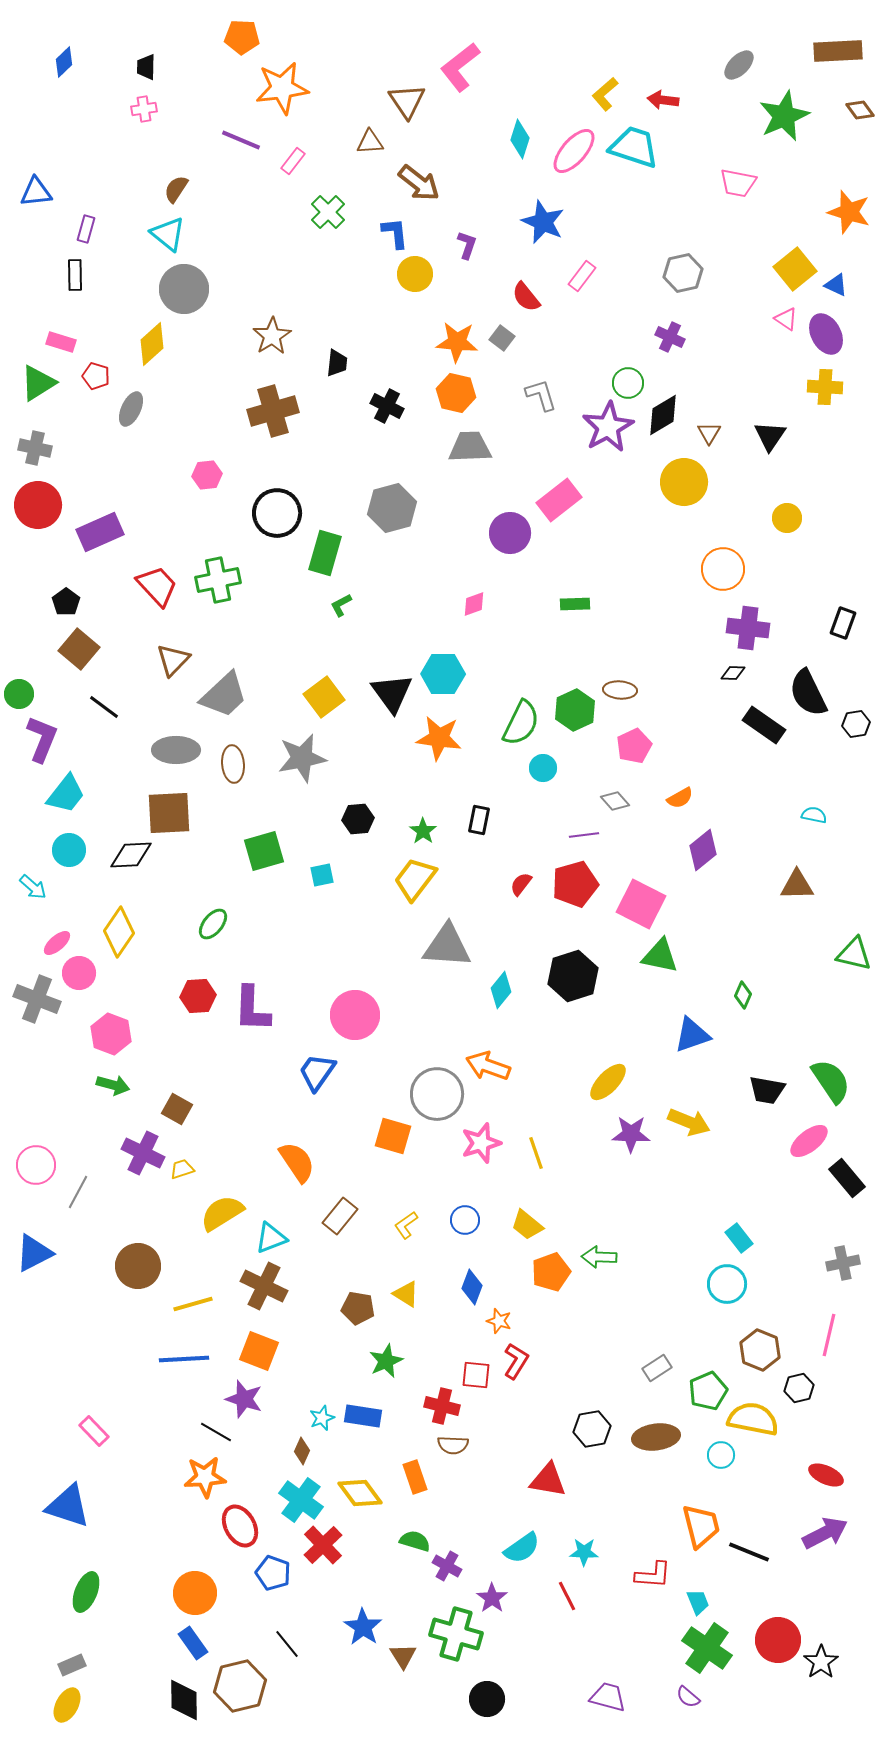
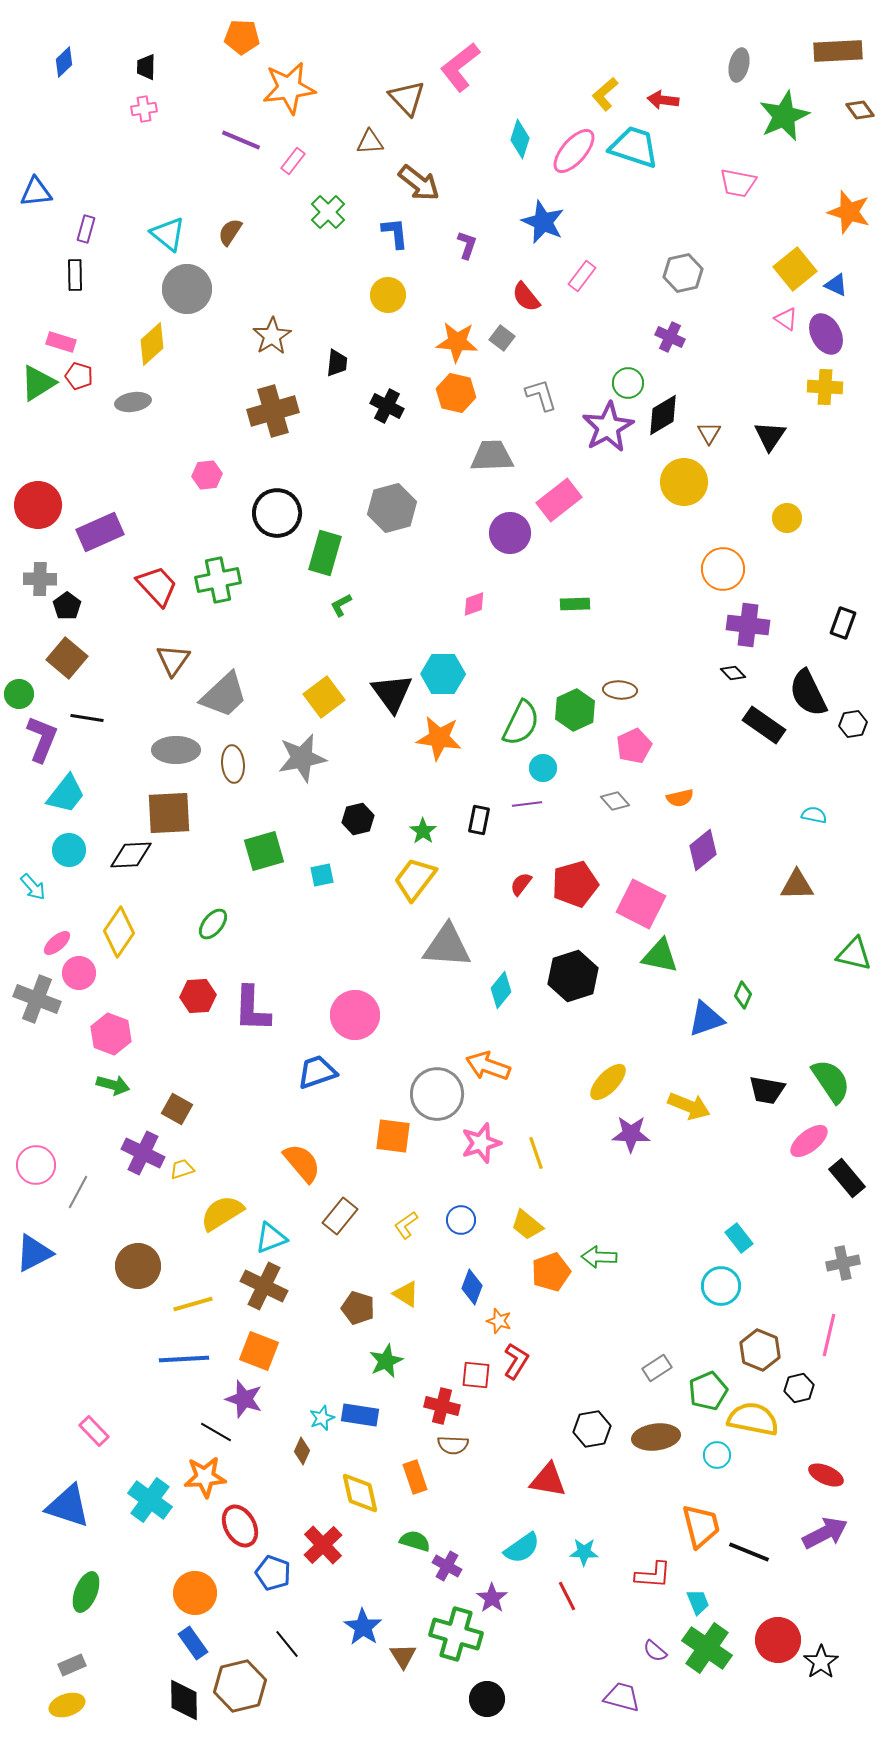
gray ellipse at (739, 65): rotated 32 degrees counterclockwise
orange star at (282, 88): moved 7 px right
brown triangle at (407, 101): moved 3 px up; rotated 9 degrees counterclockwise
brown semicircle at (176, 189): moved 54 px right, 43 px down
yellow circle at (415, 274): moved 27 px left, 21 px down
gray circle at (184, 289): moved 3 px right
red pentagon at (96, 376): moved 17 px left
gray ellipse at (131, 409): moved 2 px right, 7 px up; rotated 56 degrees clockwise
gray trapezoid at (470, 447): moved 22 px right, 9 px down
gray cross at (35, 448): moved 5 px right, 131 px down; rotated 12 degrees counterclockwise
black pentagon at (66, 602): moved 1 px right, 4 px down
purple cross at (748, 628): moved 3 px up
brown square at (79, 649): moved 12 px left, 9 px down
brown triangle at (173, 660): rotated 9 degrees counterclockwise
black diamond at (733, 673): rotated 45 degrees clockwise
black line at (104, 707): moved 17 px left, 11 px down; rotated 28 degrees counterclockwise
black hexagon at (856, 724): moved 3 px left
orange semicircle at (680, 798): rotated 16 degrees clockwise
black hexagon at (358, 819): rotated 8 degrees counterclockwise
purple line at (584, 835): moved 57 px left, 31 px up
cyan arrow at (33, 887): rotated 8 degrees clockwise
blue triangle at (692, 1035): moved 14 px right, 16 px up
blue trapezoid at (317, 1072): rotated 36 degrees clockwise
yellow arrow at (689, 1122): moved 16 px up
orange square at (393, 1136): rotated 9 degrees counterclockwise
orange semicircle at (297, 1162): moved 5 px right, 1 px down; rotated 6 degrees counterclockwise
blue circle at (465, 1220): moved 4 px left
cyan circle at (727, 1284): moved 6 px left, 2 px down
brown pentagon at (358, 1308): rotated 8 degrees clockwise
blue rectangle at (363, 1416): moved 3 px left, 1 px up
cyan circle at (721, 1455): moved 4 px left
yellow diamond at (360, 1493): rotated 24 degrees clockwise
cyan cross at (301, 1500): moved 151 px left
purple trapezoid at (608, 1697): moved 14 px right
purple semicircle at (688, 1697): moved 33 px left, 46 px up
yellow ellipse at (67, 1705): rotated 44 degrees clockwise
